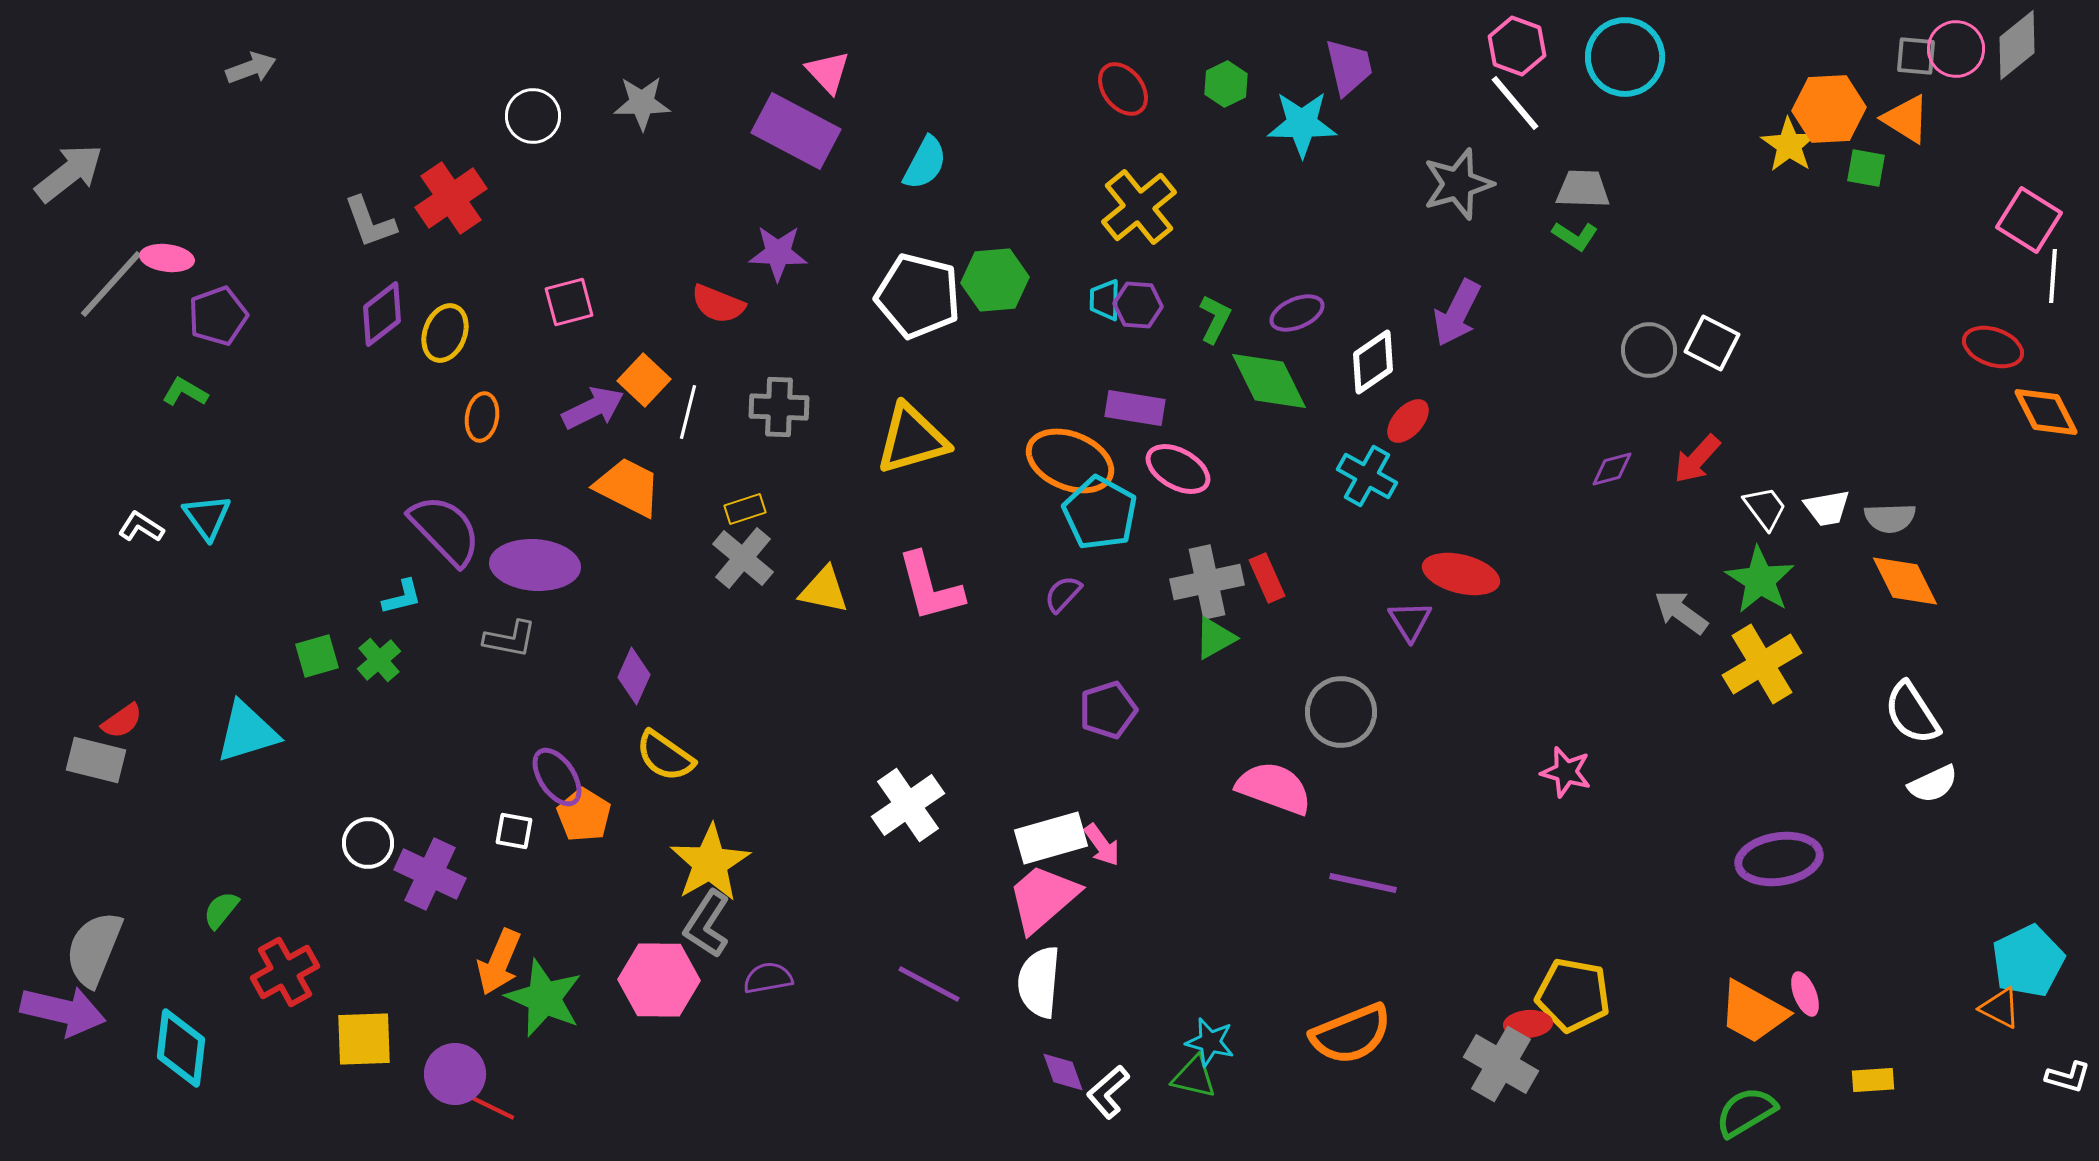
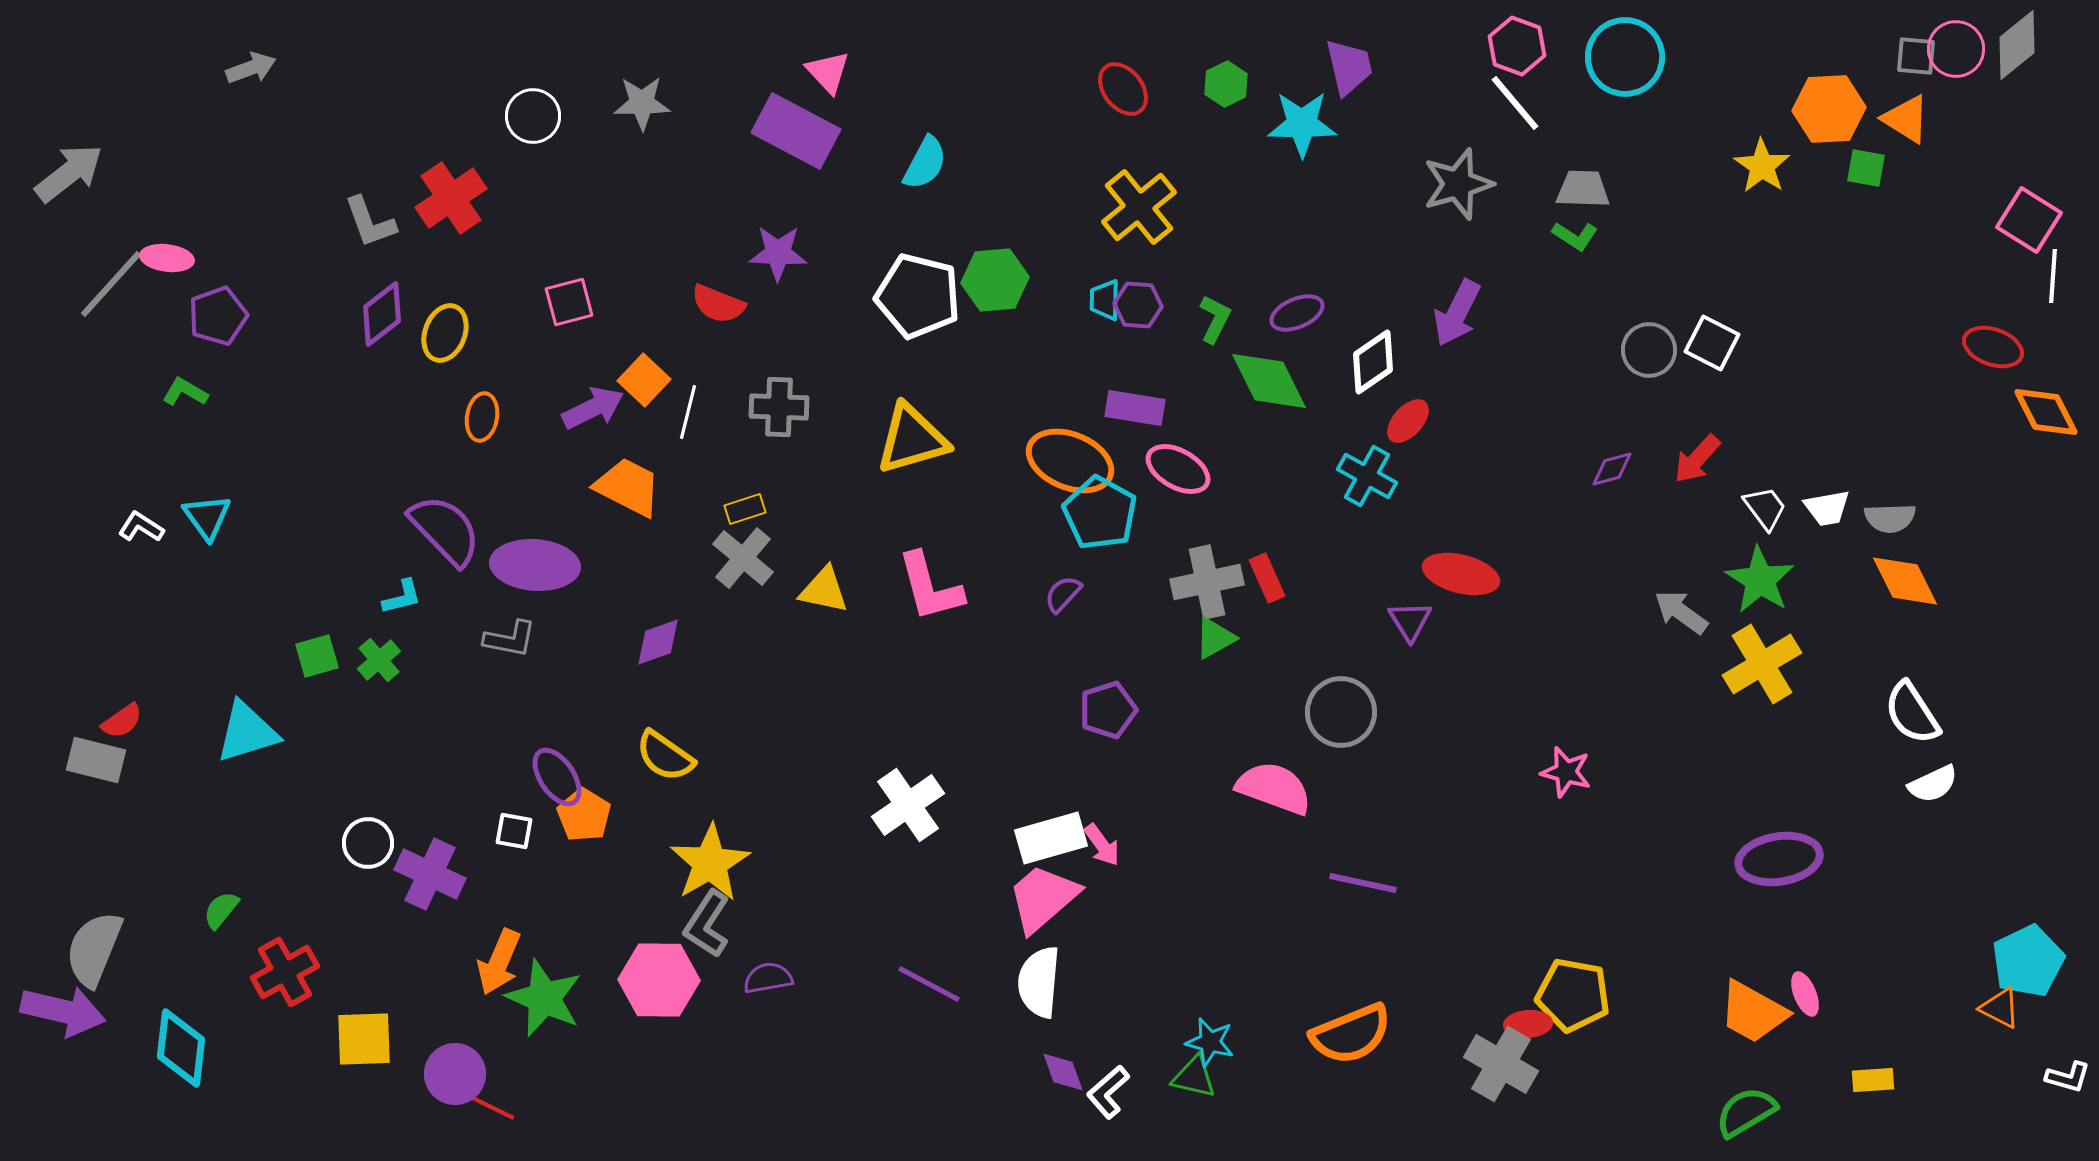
yellow star at (1789, 145): moved 27 px left, 21 px down
purple diamond at (634, 676): moved 24 px right, 34 px up; rotated 46 degrees clockwise
